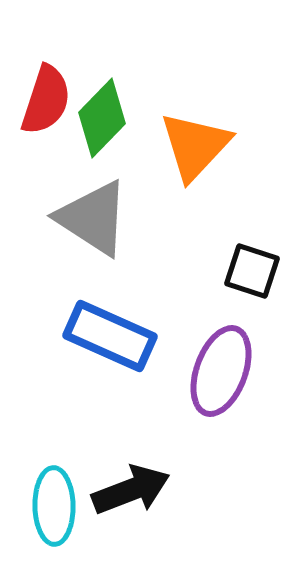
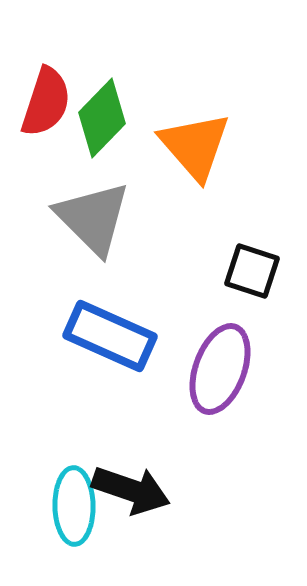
red semicircle: moved 2 px down
orange triangle: rotated 24 degrees counterclockwise
gray triangle: rotated 12 degrees clockwise
purple ellipse: moved 1 px left, 2 px up
black arrow: rotated 40 degrees clockwise
cyan ellipse: moved 20 px right
